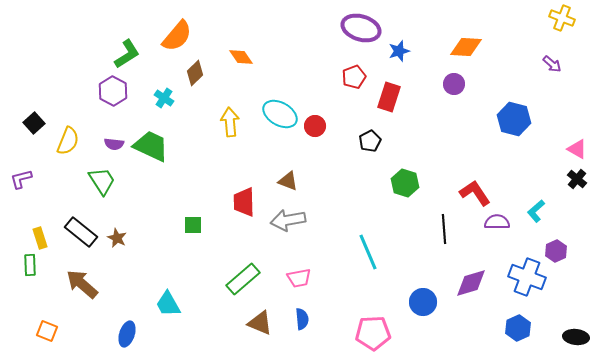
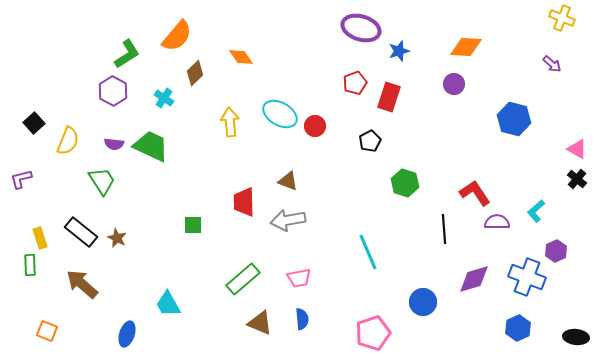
red pentagon at (354, 77): moved 1 px right, 6 px down
purple diamond at (471, 283): moved 3 px right, 4 px up
pink pentagon at (373, 333): rotated 16 degrees counterclockwise
